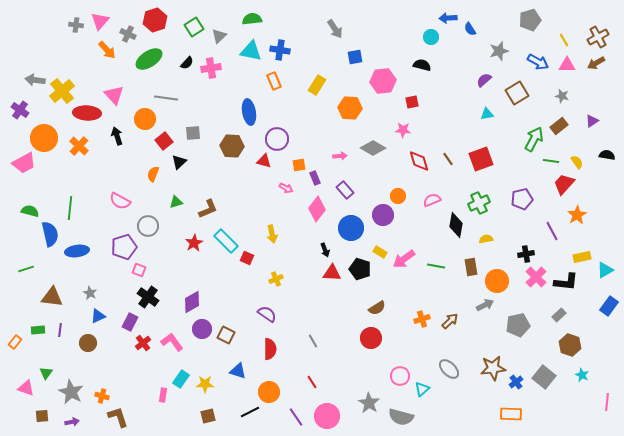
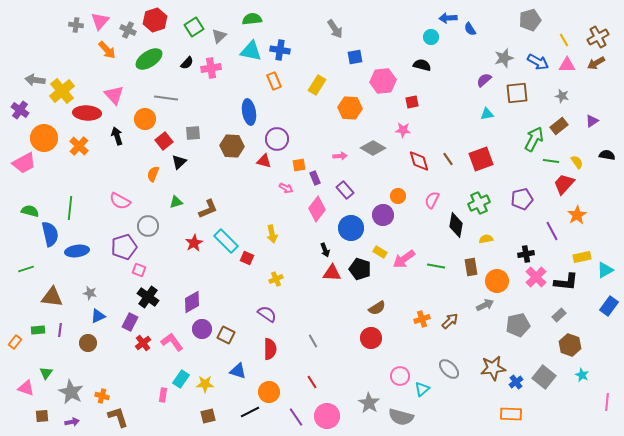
gray cross at (128, 34): moved 4 px up
gray star at (499, 51): moved 5 px right, 7 px down
brown square at (517, 93): rotated 25 degrees clockwise
pink semicircle at (432, 200): rotated 42 degrees counterclockwise
gray star at (90, 293): rotated 16 degrees counterclockwise
